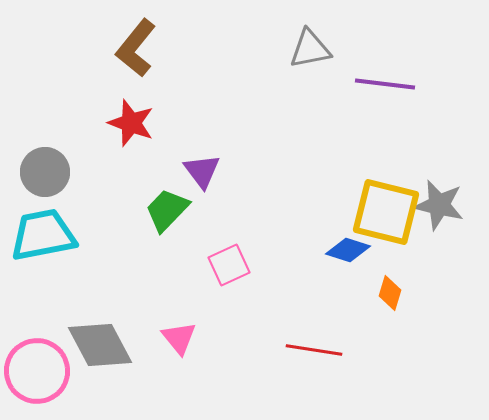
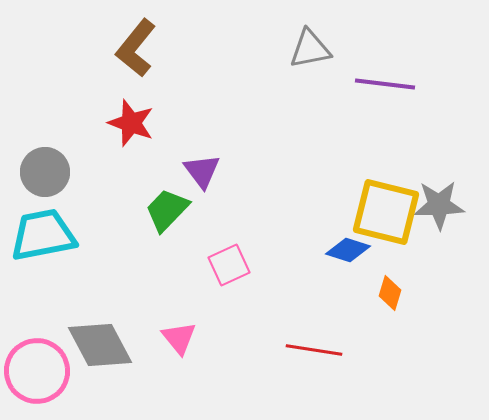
gray star: rotated 15 degrees counterclockwise
